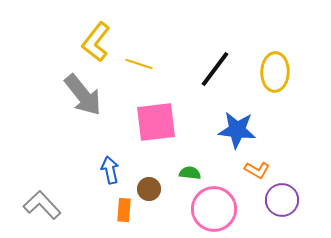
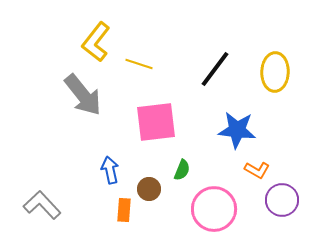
green semicircle: moved 8 px left, 3 px up; rotated 105 degrees clockwise
